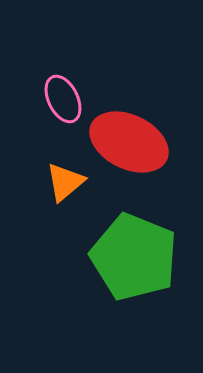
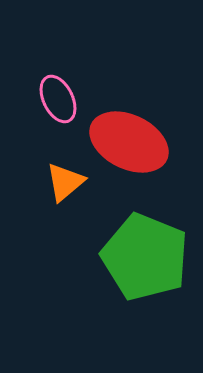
pink ellipse: moved 5 px left
green pentagon: moved 11 px right
